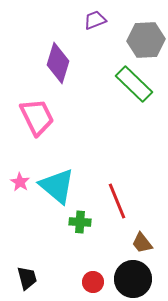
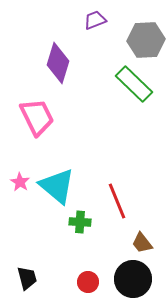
red circle: moved 5 px left
